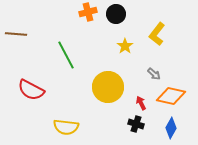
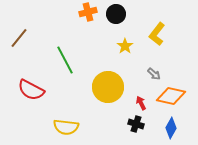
brown line: moved 3 px right, 4 px down; rotated 55 degrees counterclockwise
green line: moved 1 px left, 5 px down
